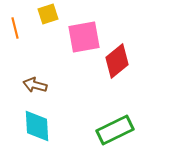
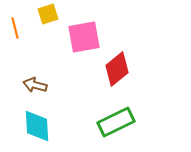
red diamond: moved 8 px down
green rectangle: moved 1 px right, 8 px up
